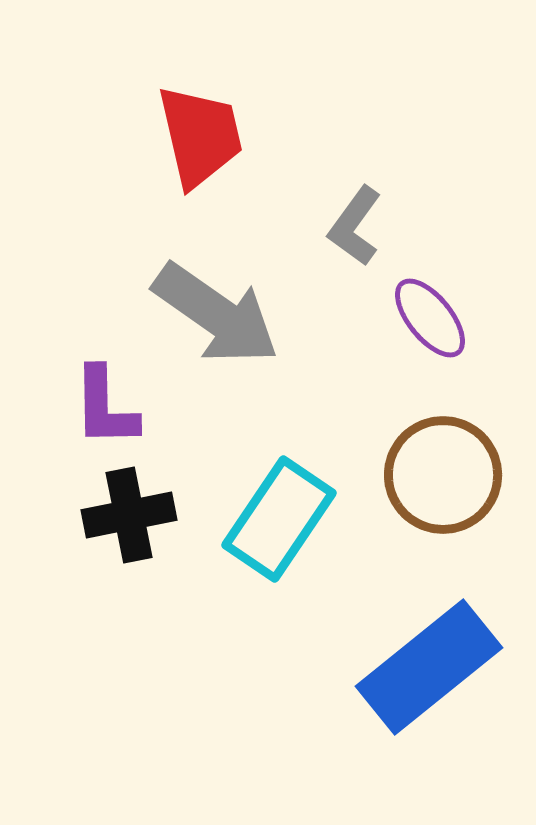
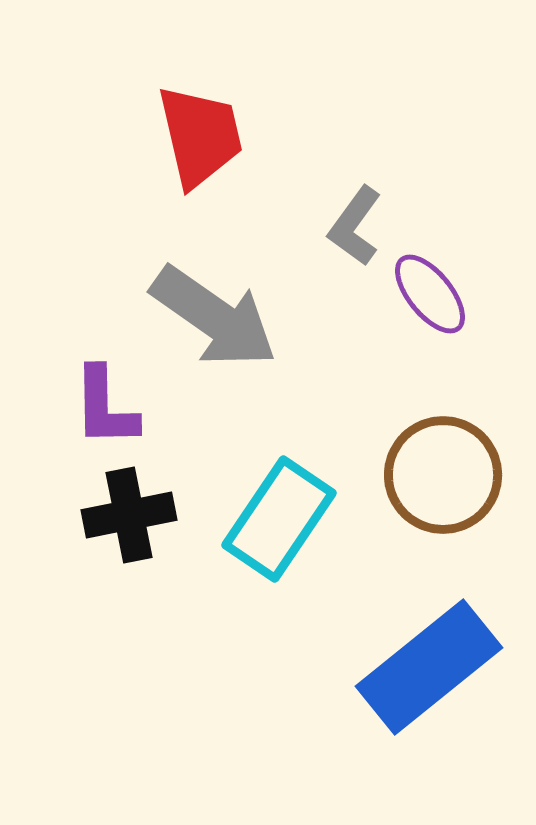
gray arrow: moved 2 px left, 3 px down
purple ellipse: moved 24 px up
